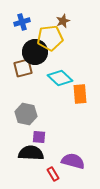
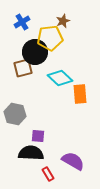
blue cross: rotated 14 degrees counterclockwise
gray hexagon: moved 11 px left
purple square: moved 1 px left, 1 px up
purple semicircle: rotated 15 degrees clockwise
red rectangle: moved 5 px left
